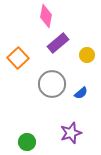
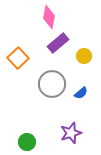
pink diamond: moved 3 px right, 1 px down
yellow circle: moved 3 px left, 1 px down
